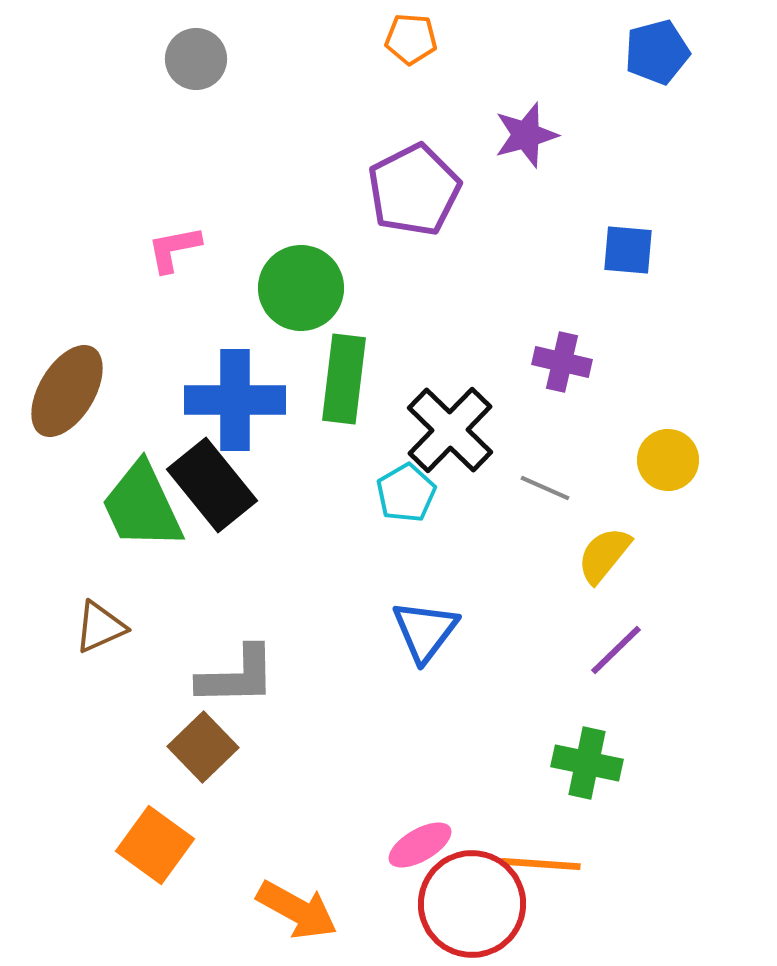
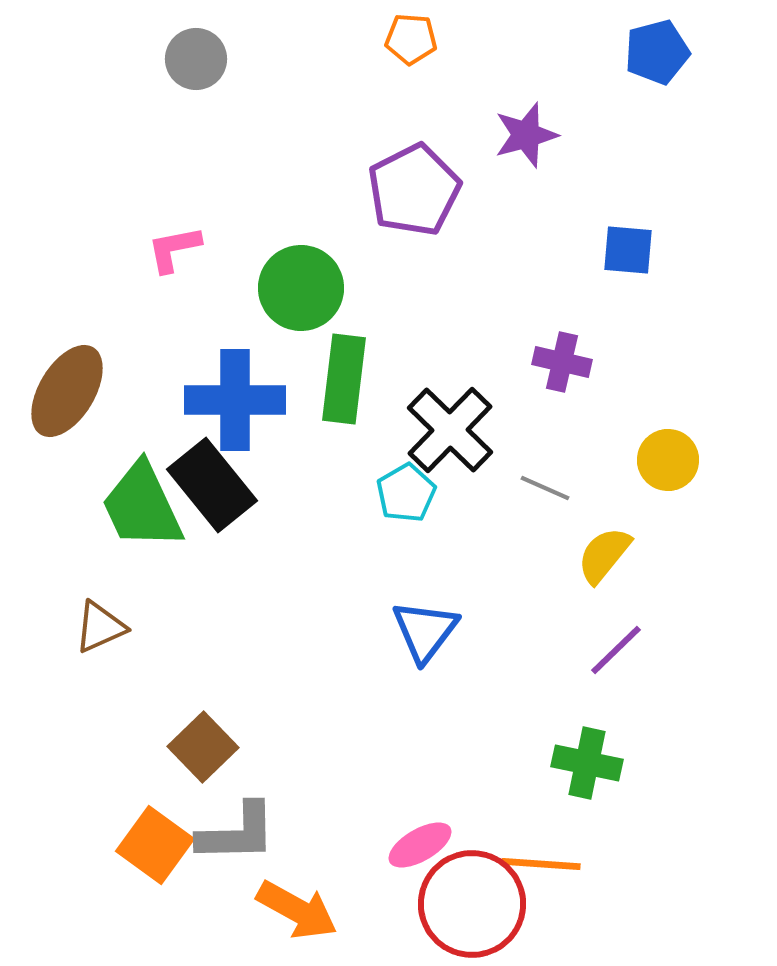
gray L-shape: moved 157 px down
